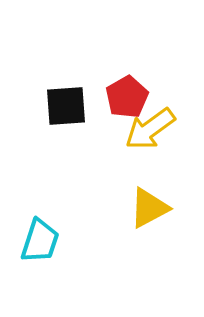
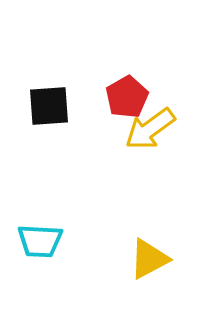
black square: moved 17 px left
yellow triangle: moved 51 px down
cyan trapezoid: rotated 75 degrees clockwise
